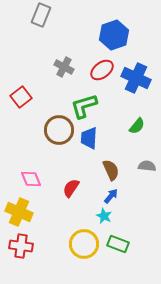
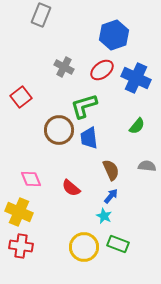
blue trapezoid: rotated 10 degrees counterclockwise
red semicircle: rotated 84 degrees counterclockwise
yellow circle: moved 3 px down
